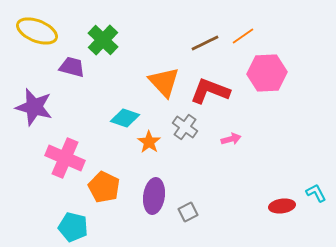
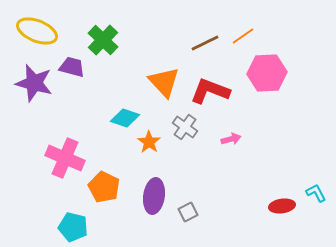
purple star: moved 24 px up
